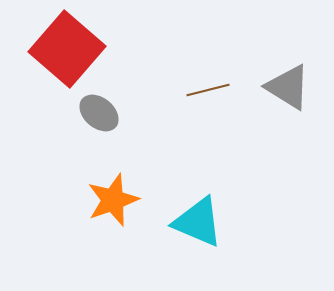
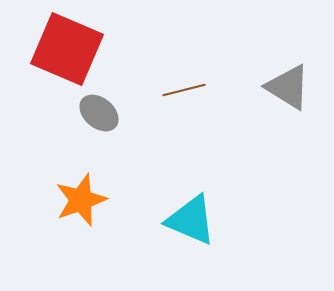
red square: rotated 18 degrees counterclockwise
brown line: moved 24 px left
orange star: moved 32 px left
cyan triangle: moved 7 px left, 2 px up
